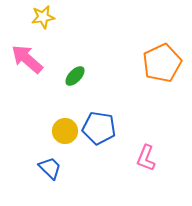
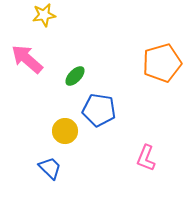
yellow star: moved 1 px right, 2 px up
orange pentagon: rotated 9 degrees clockwise
blue pentagon: moved 18 px up
